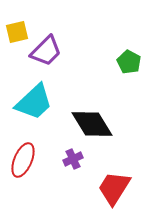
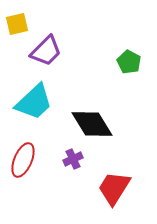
yellow square: moved 8 px up
